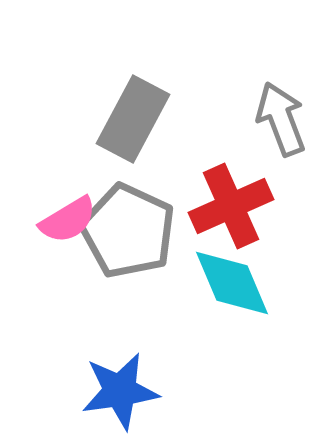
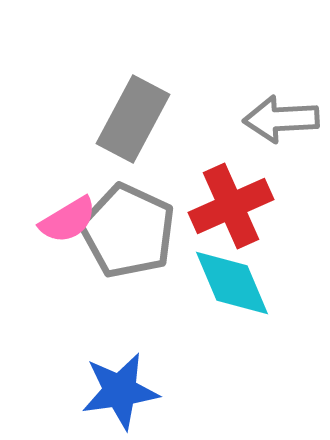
gray arrow: rotated 72 degrees counterclockwise
